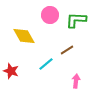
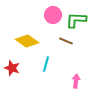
pink circle: moved 3 px right
yellow diamond: moved 3 px right, 5 px down; rotated 25 degrees counterclockwise
brown line: moved 1 px left, 9 px up; rotated 56 degrees clockwise
cyan line: rotated 35 degrees counterclockwise
red star: moved 1 px right, 3 px up
